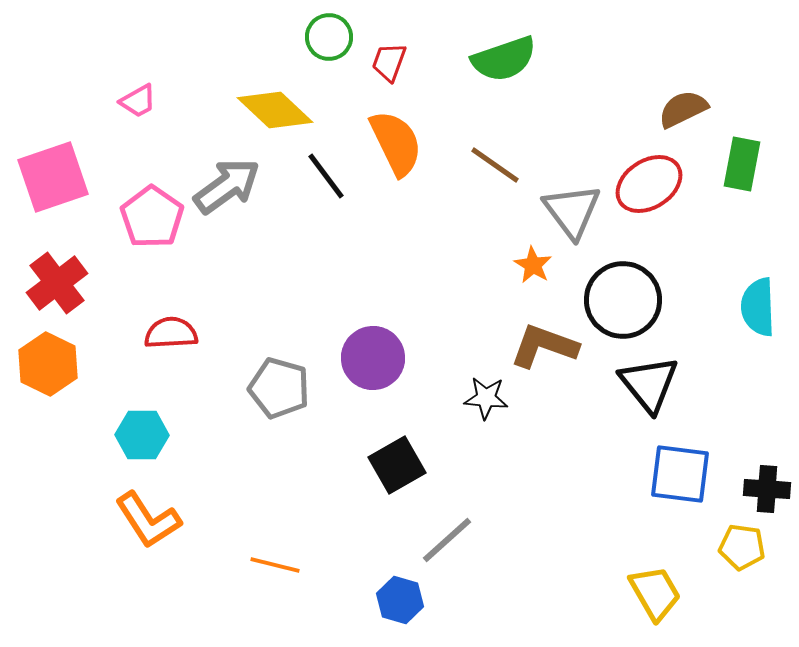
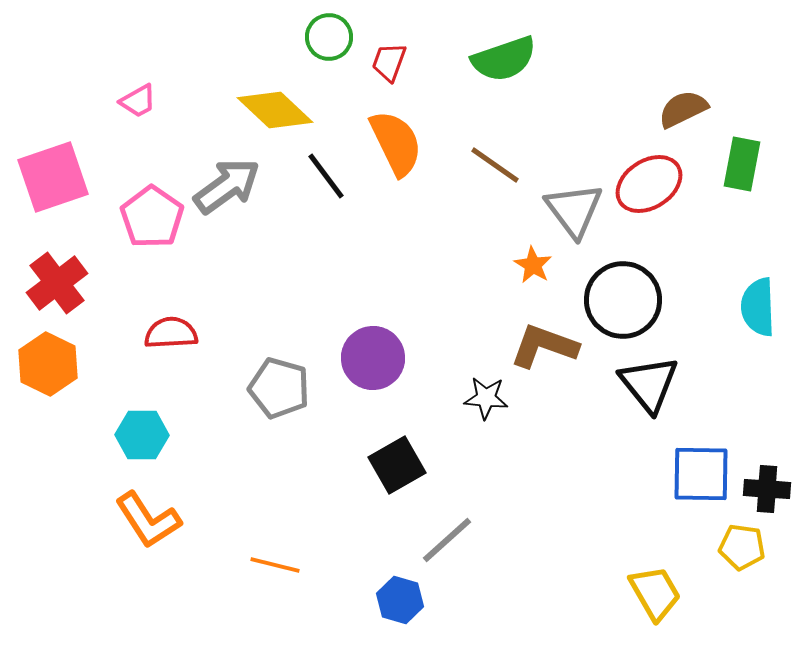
gray triangle: moved 2 px right, 1 px up
blue square: moved 21 px right; rotated 6 degrees counterclockwise
